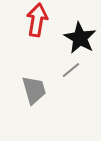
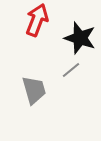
red arrow: rotated 12 degrees clockwise
black star: rotated 12 degrees counterclockwise
